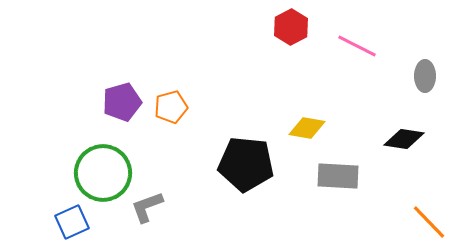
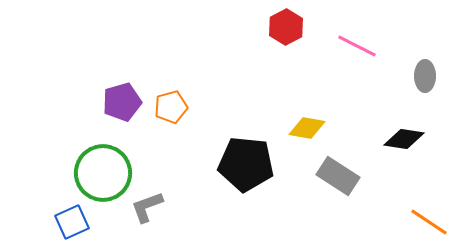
red hexagon: moved 5 px left
gray rectangle: rotated 30 degrees clockwise
orange line: rotated 12 degrees counterclockwise
